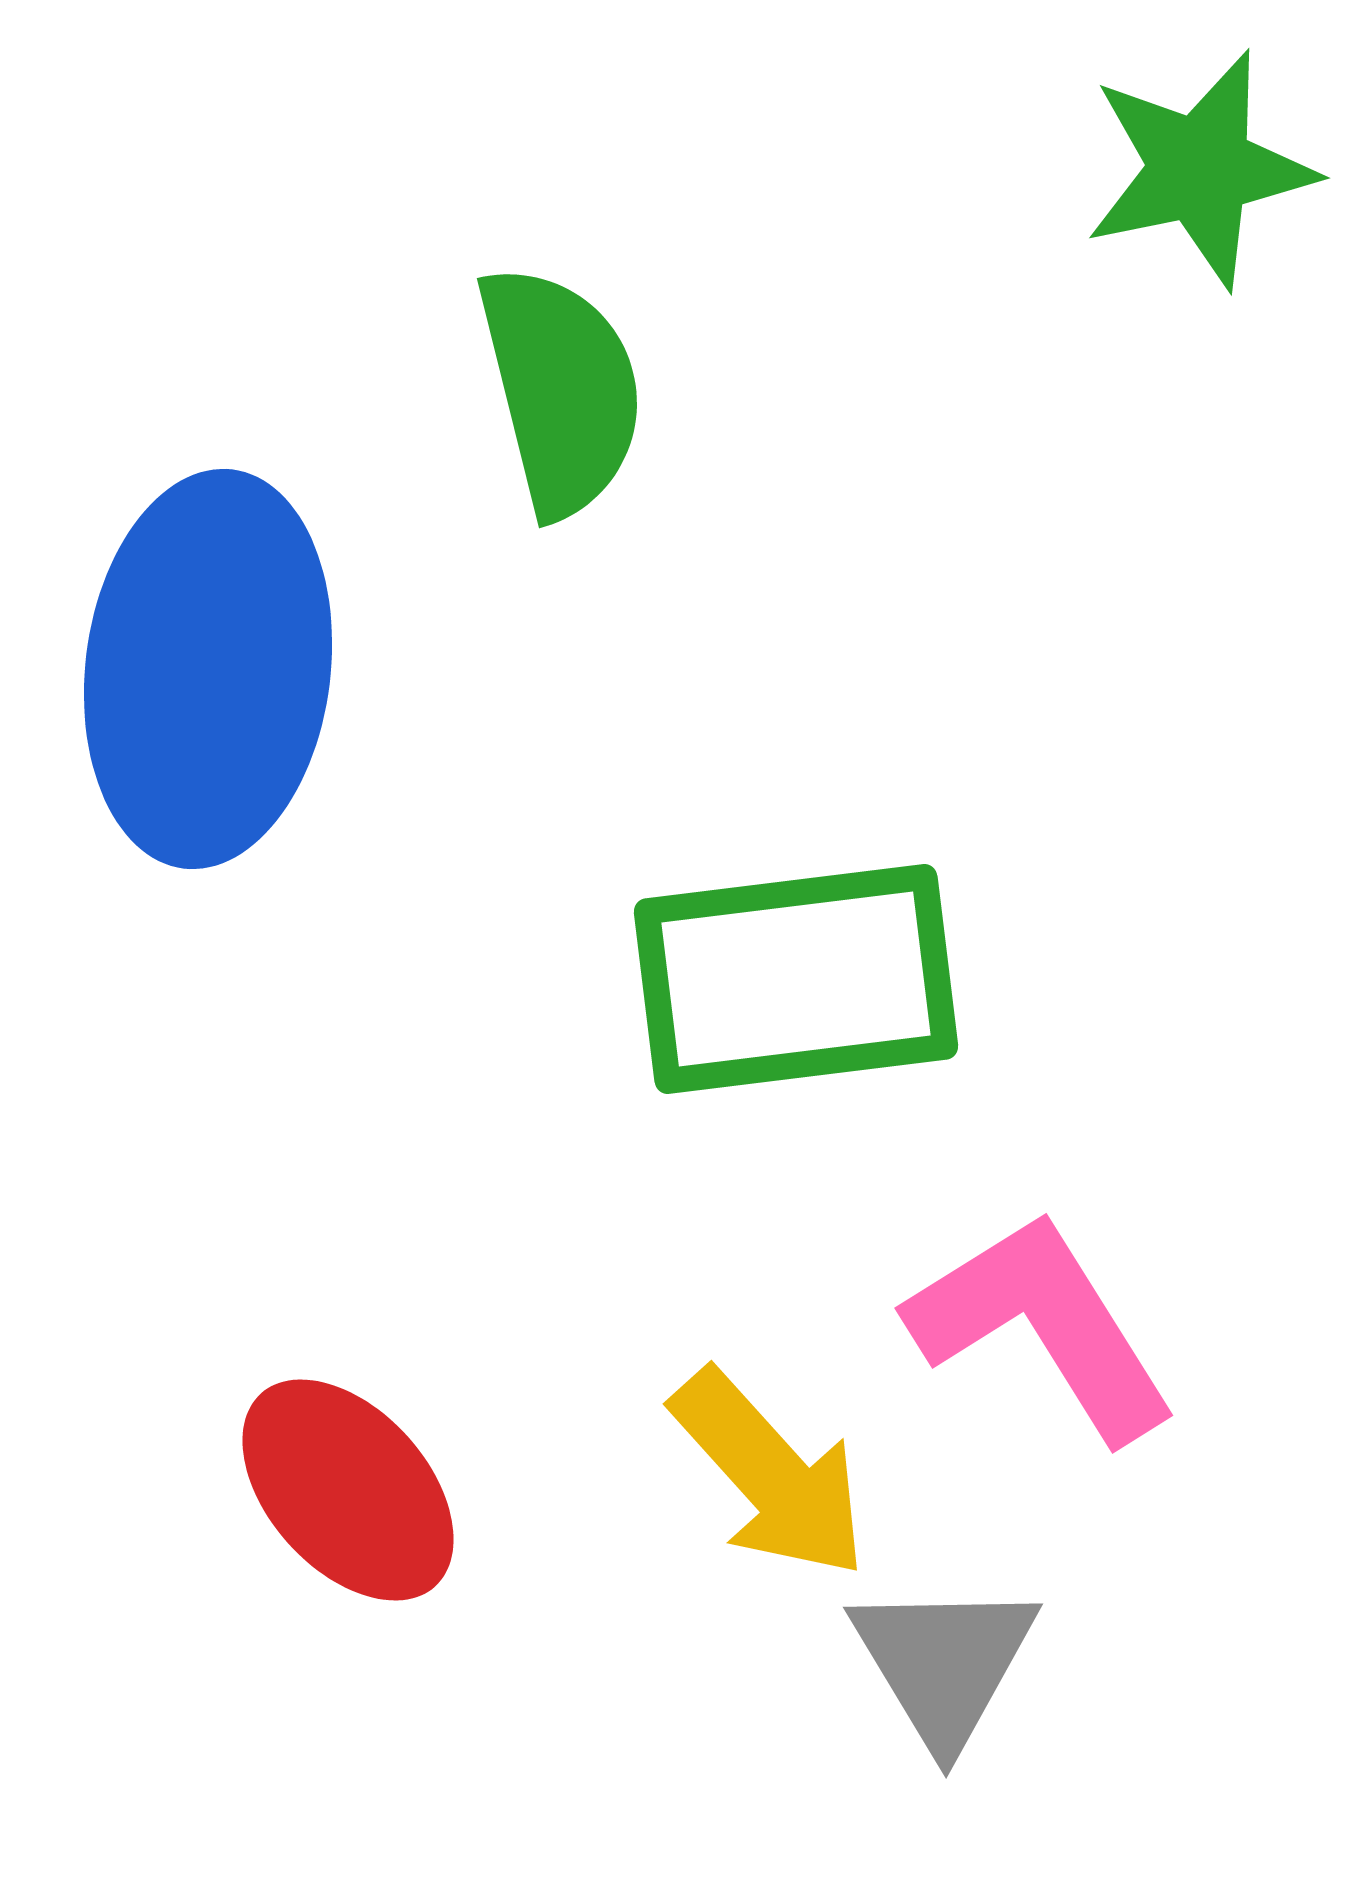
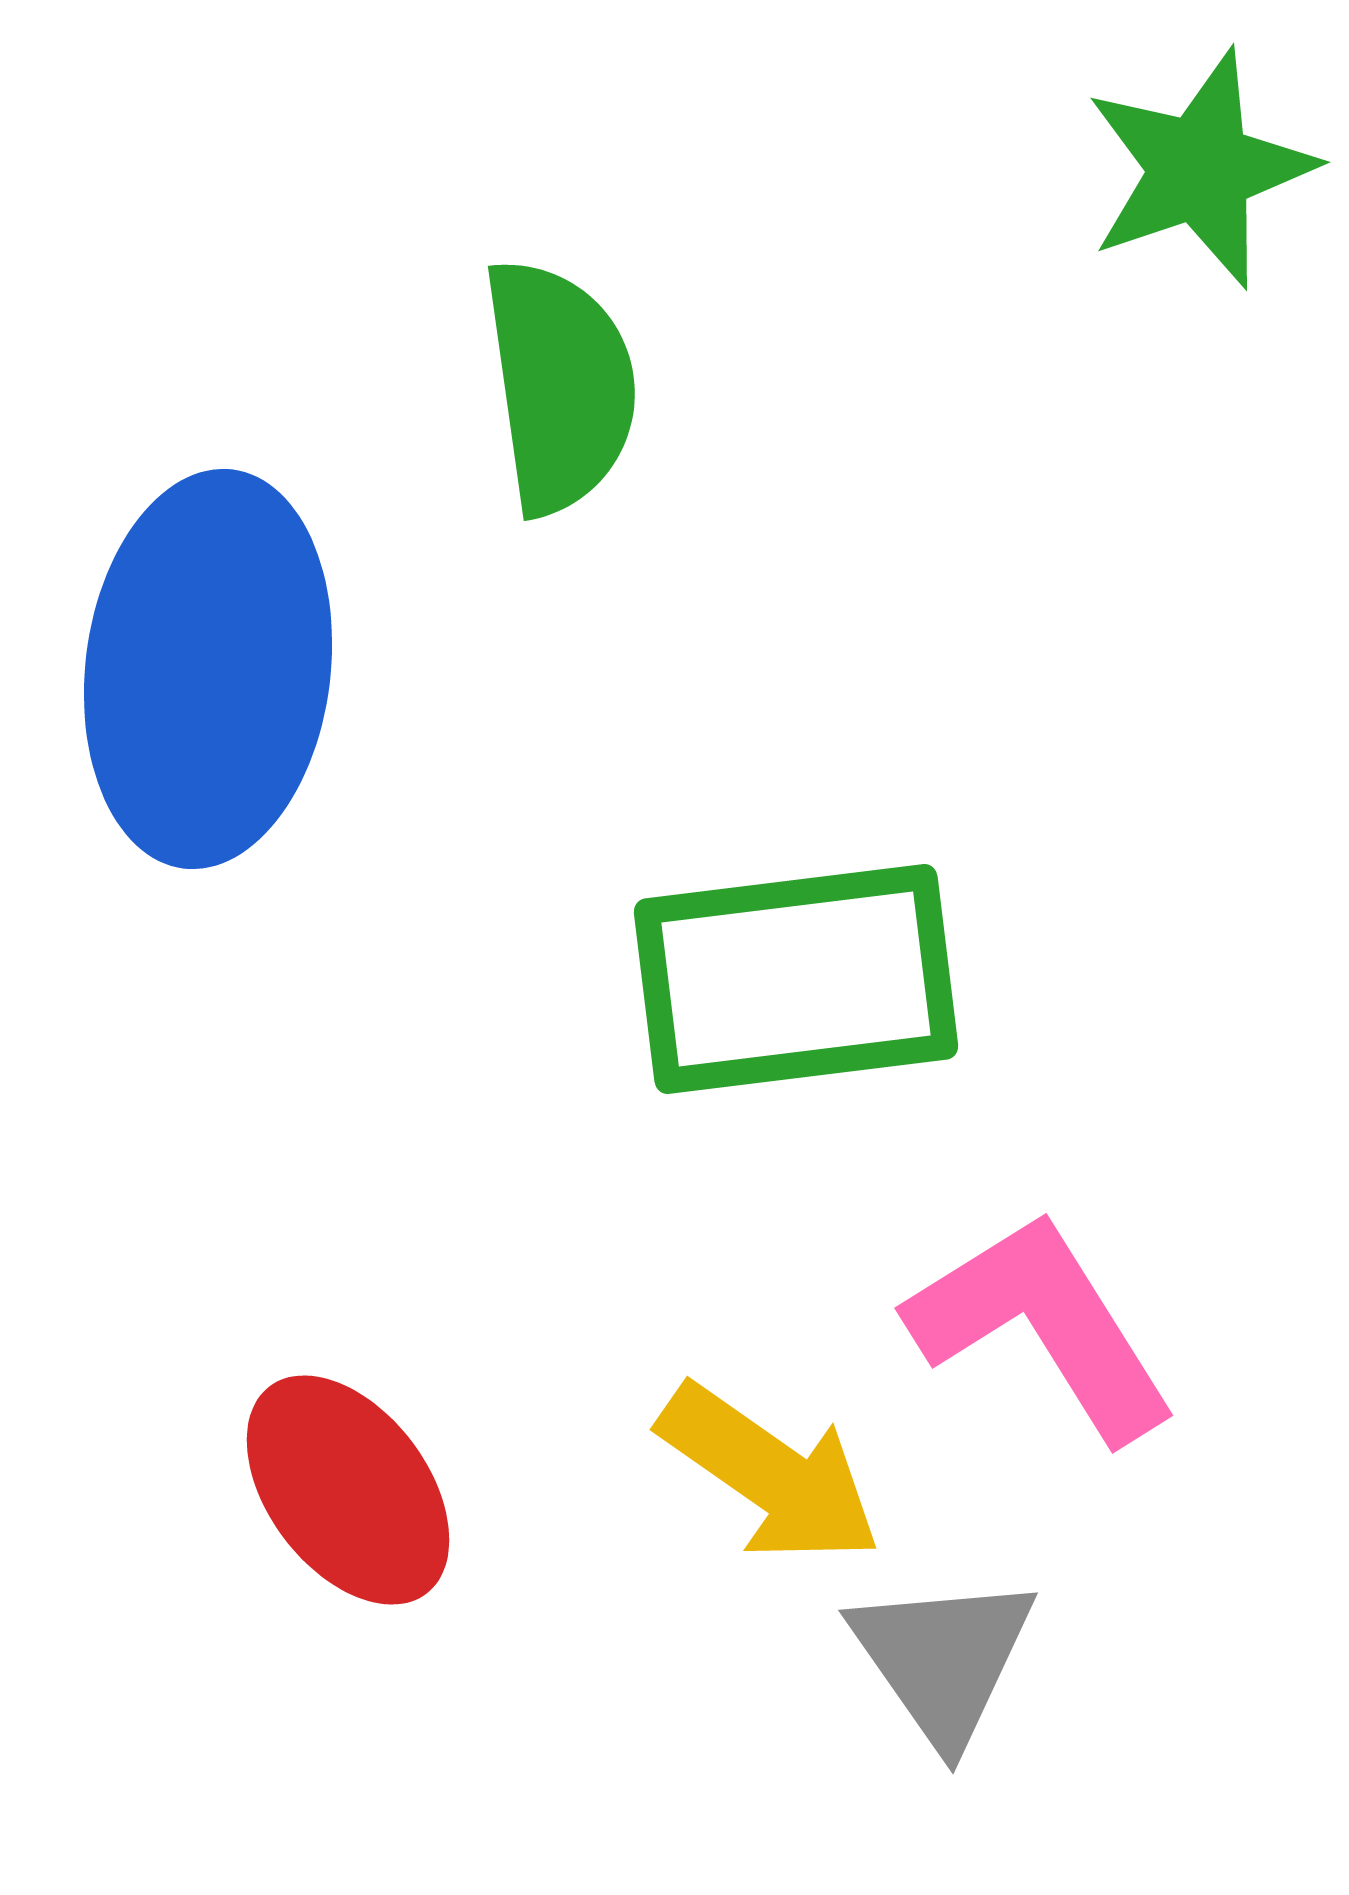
green star: rotated 7 degrees counterclockwise
green semicircle: moved 1 px left, 4 px up; rotated 6 degrees clockwise
yellow arrow: rotated 13 degrees counterclockwise
red ellipse: rotated 5 degrees clockwise
gray triangle: moved 1 px left, 4 px up; rotated 4 degrees counterclockwise
